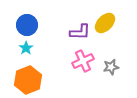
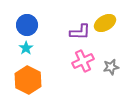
yellow ellipse: rotated 15 degrees clockwise
orange hexagon: rotated 12 degrees counterclockwise
